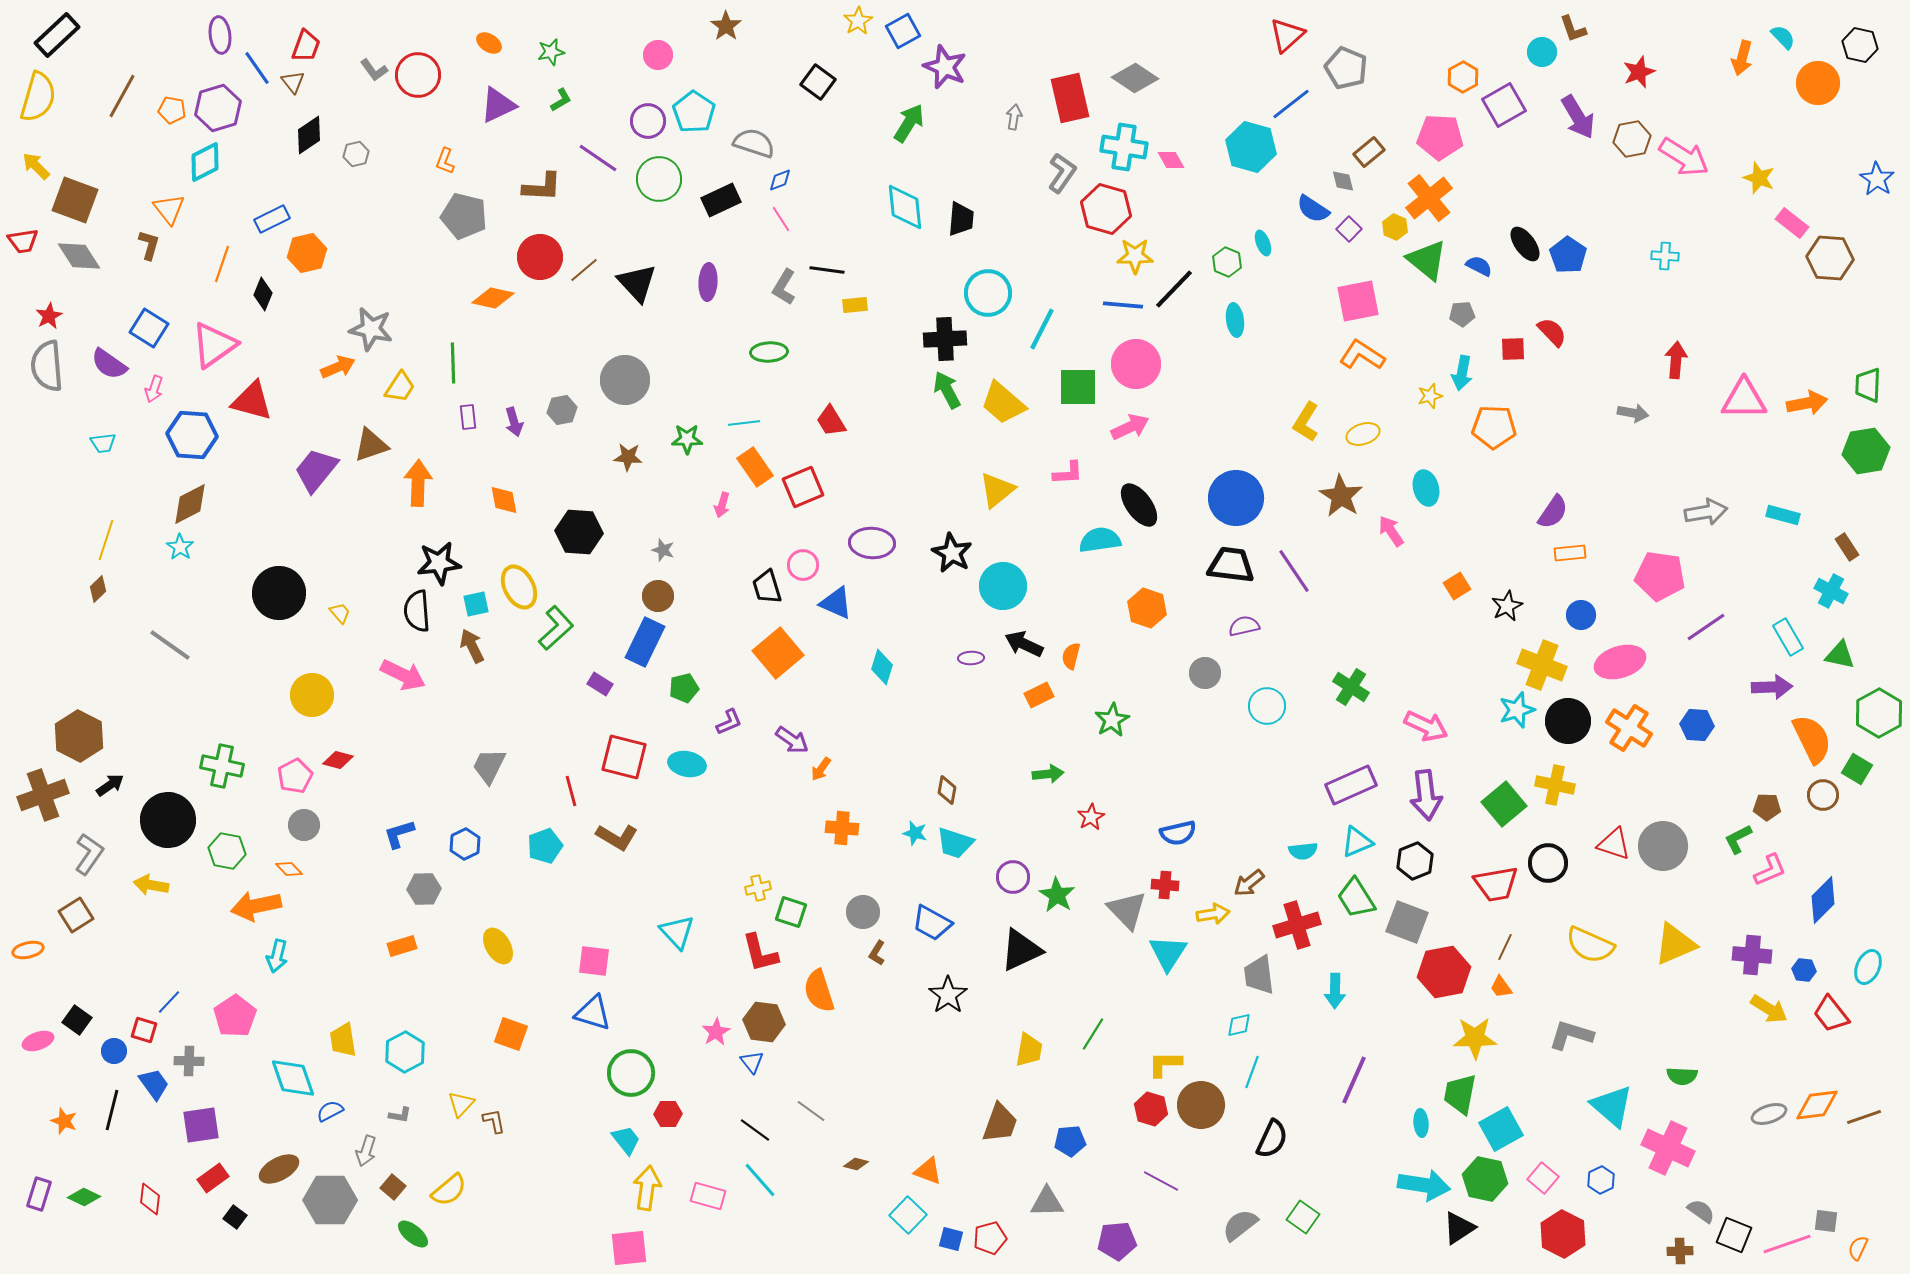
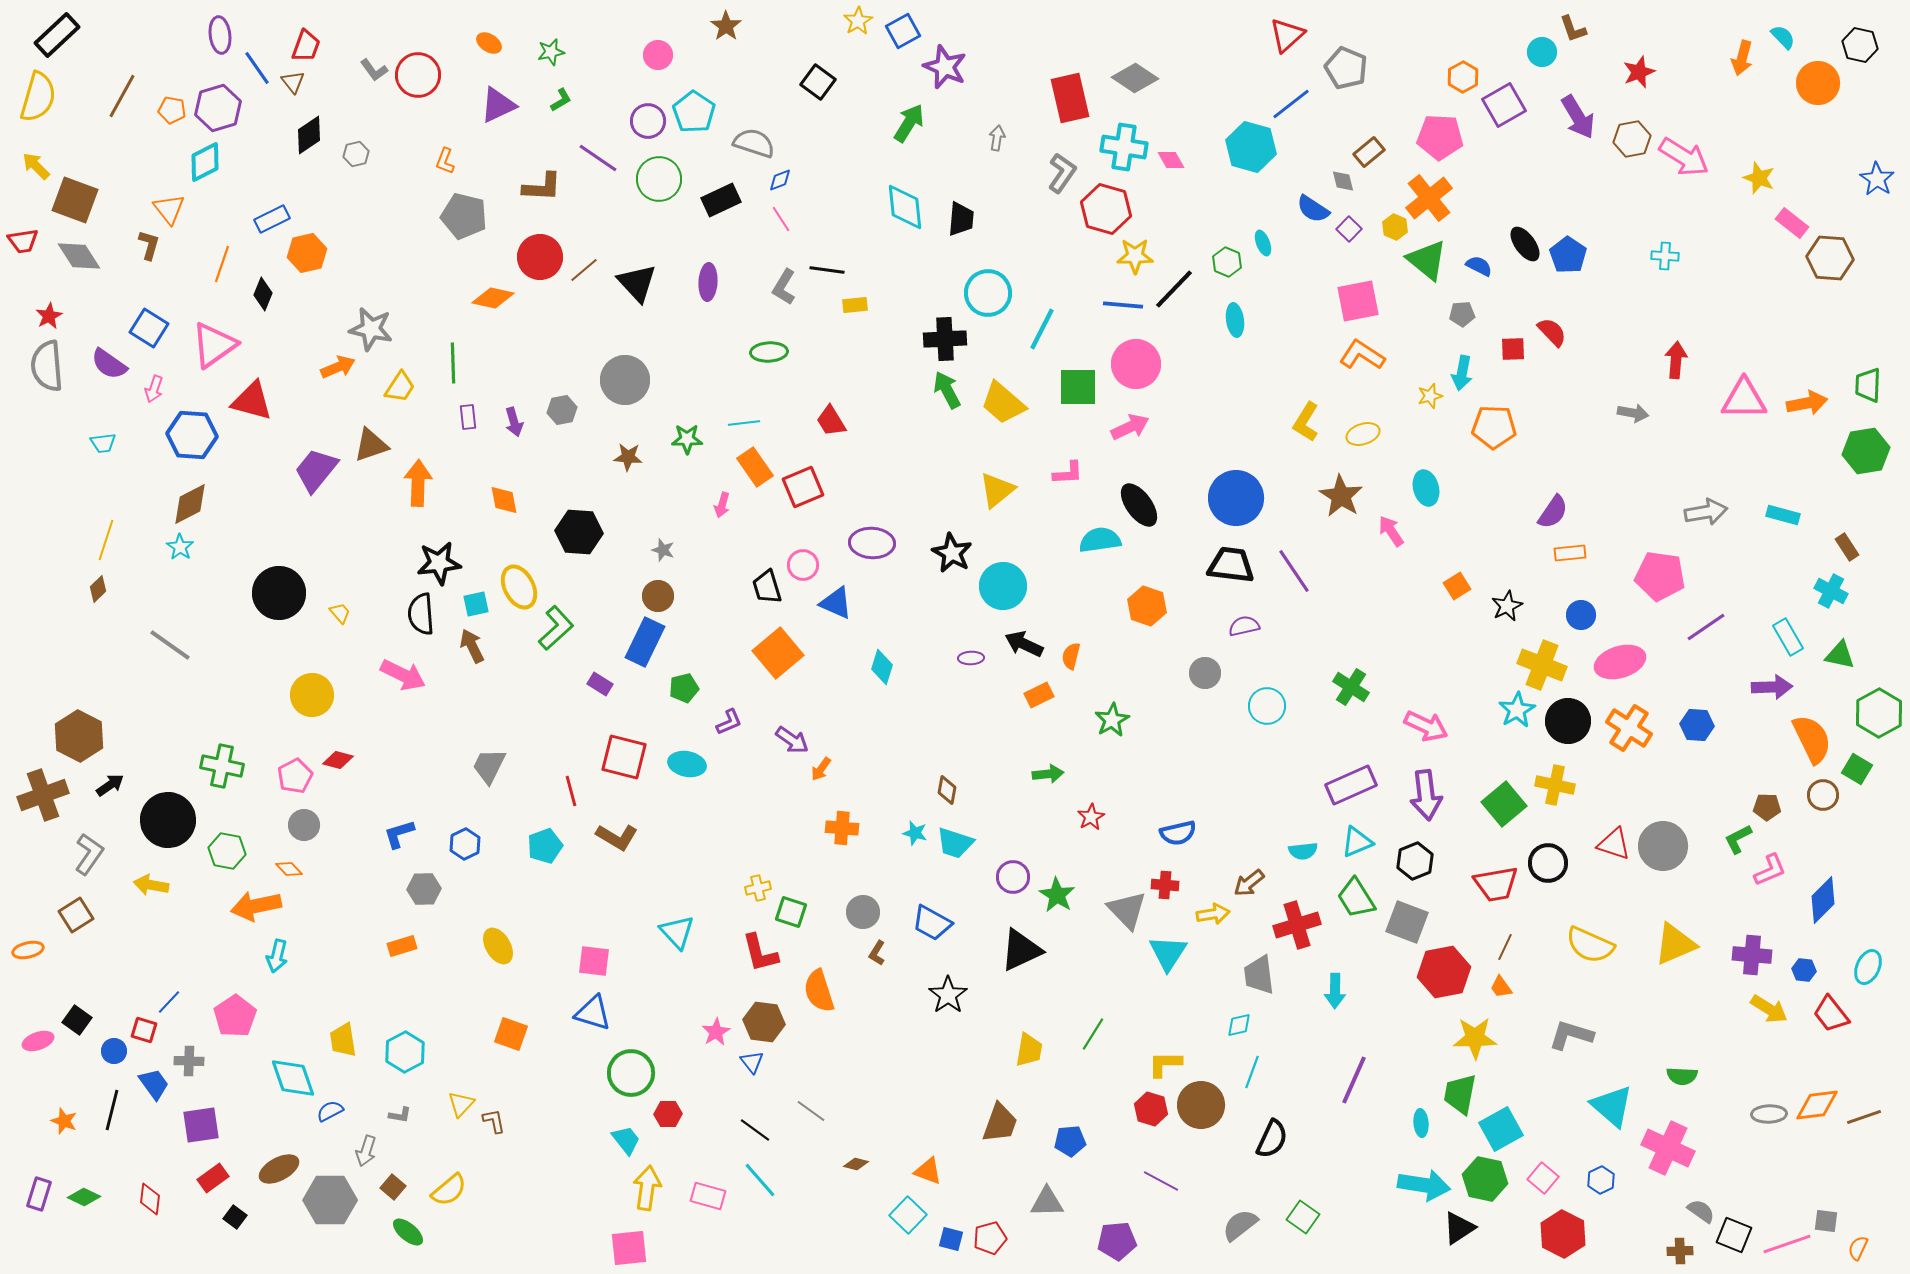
gray arrow at (1014, 117): moved 17 px left, 21 px down
orange hexagon at (1147, 608): moved 2 px up
black semicircle at (417, 611): moved 4 px right, 3 px down
cyan star at (1517, 710): rotated 12 degrees counterclockwise
gray ellipse at (1769, 1114): rotated 16 degrees clockwise
green ellipse at (413, 1234): moved 5 px left, 2 px up
